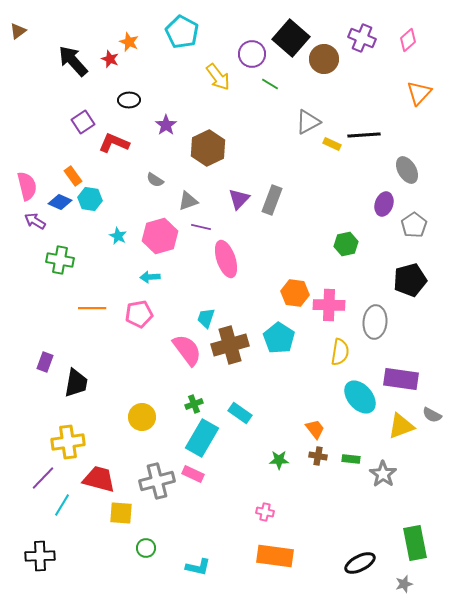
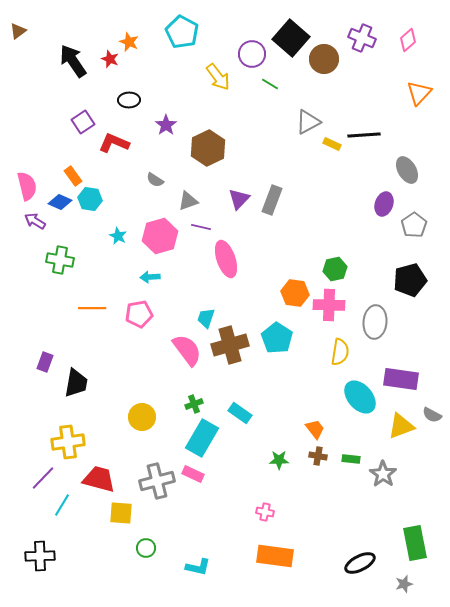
black arrow at (73, 61): rotated 8 degrees clockwise
green hexagon at (346, 244): moved 11 px left, 25 px down
cyan pentagon at (279, 338): moved 2 px left
